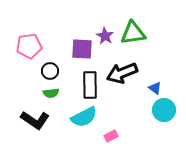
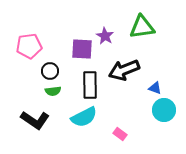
green triangle: moved 9 px right, 6 px up
black arrow: moved 2 px right, 3 px up
blue triangle: rotated 16 degrees counterclockwise
green semicircle: moved 2 px right, 2 px up
pink rectangle: moved 9 px right, 2 px up; rotated 64 degrees clockwise
